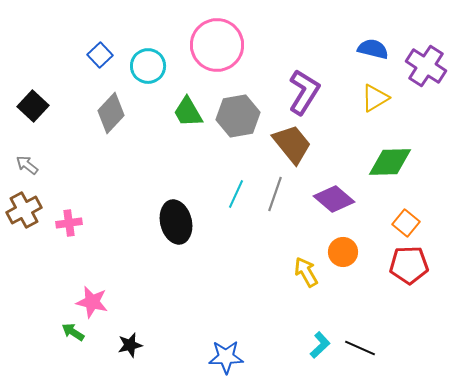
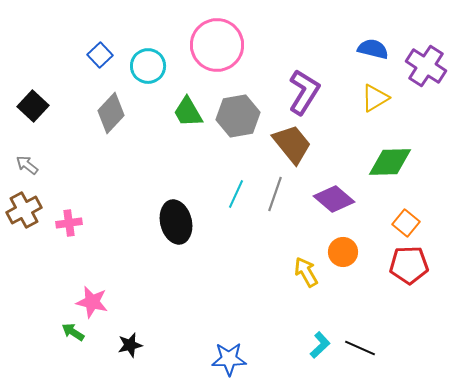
blue star: moved 3 px right, 2 px down
